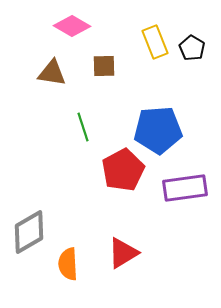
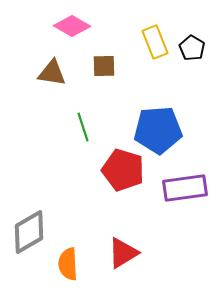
red pentagon: rotated 27 degrees counterclockwise
